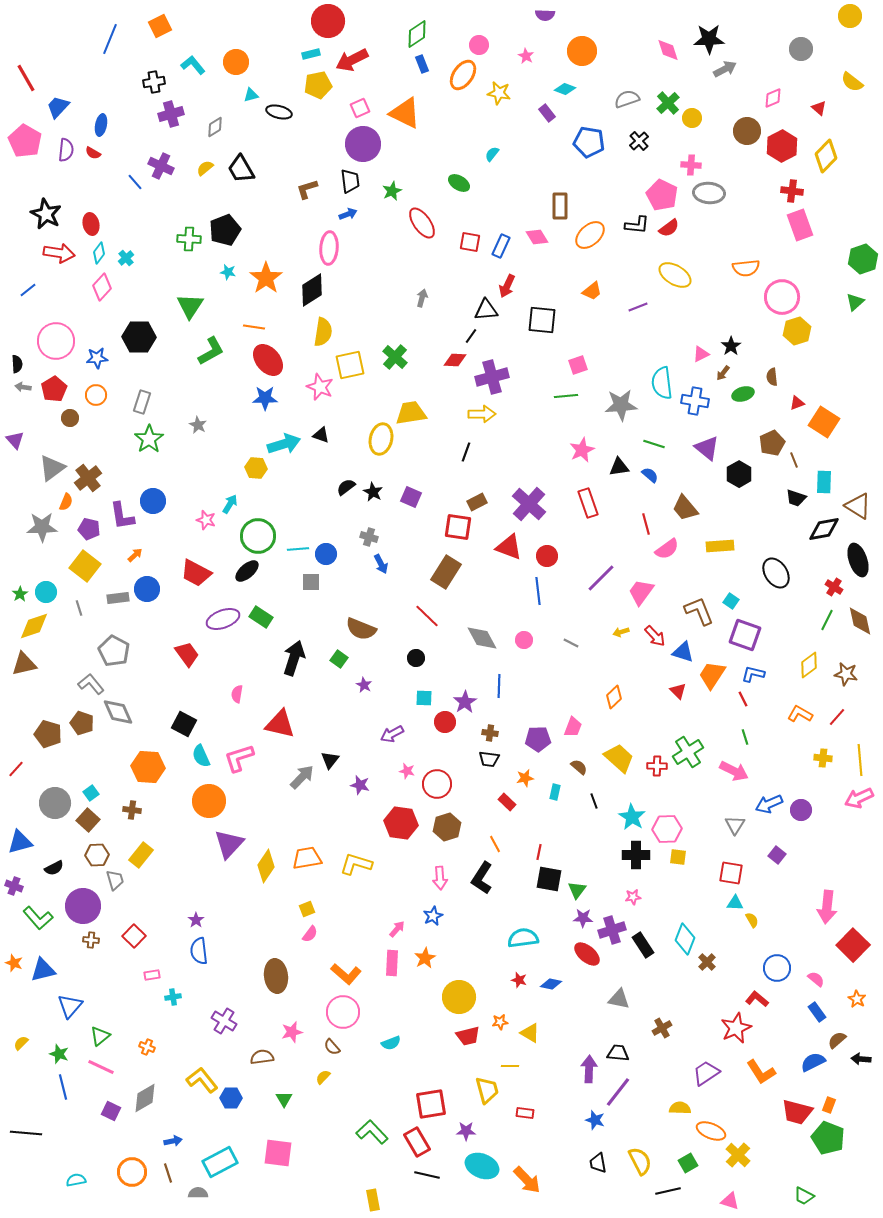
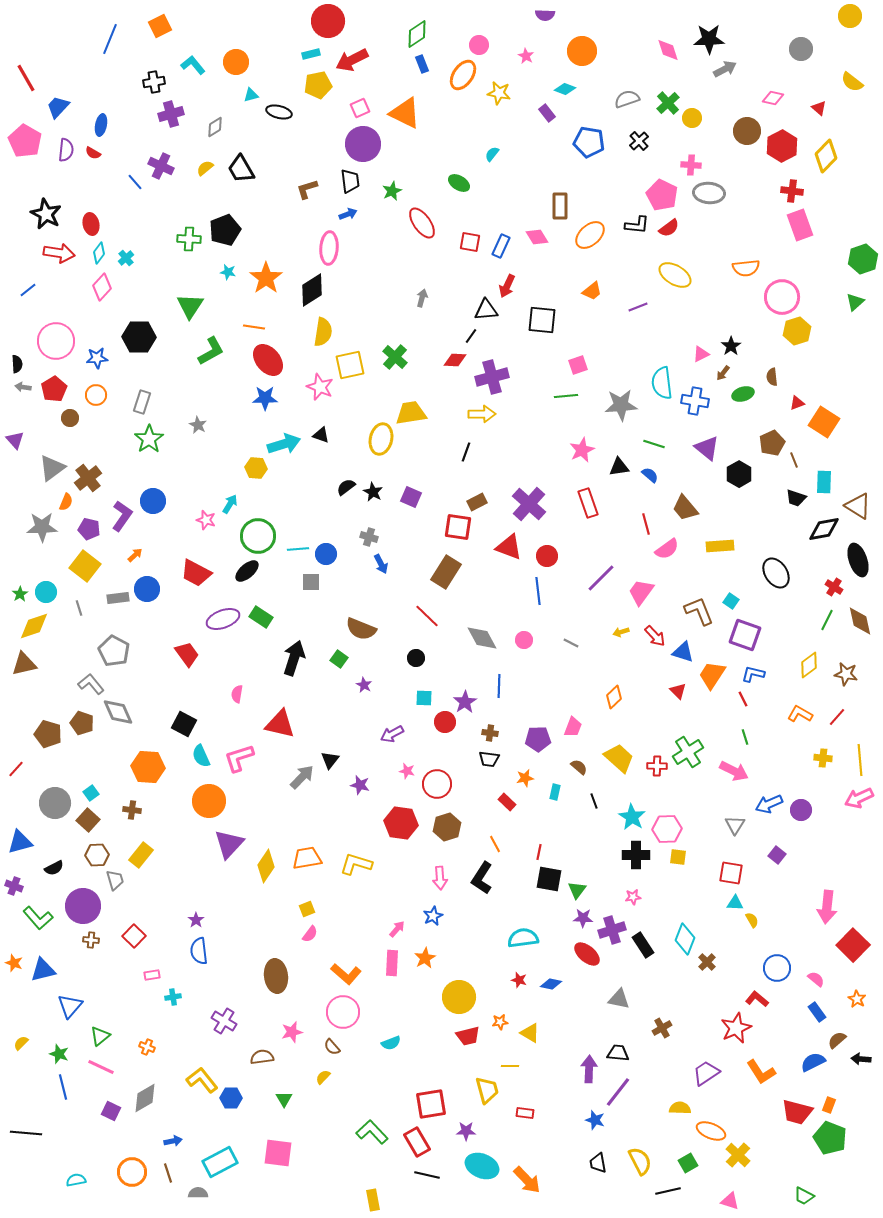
pink diamond at (773, 98): rotated 35 degrees clockwise
purple L-shape at (122, 516): rotated 136 degrees counterclockwise
green pentagon at (828, 1138): moved 2 px right
